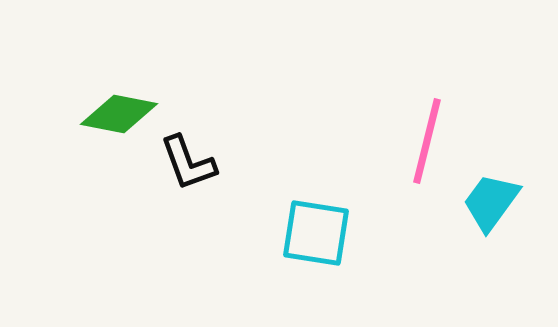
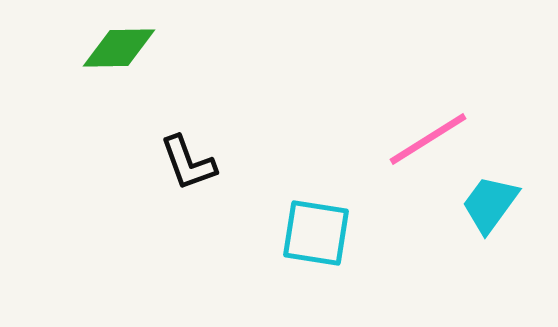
green diamond: moved 66 px up; rotated 12 degrees counterclockwise
pink line: moved 1 px right, 2 px up; rotated 44 degrees clockwise
cyan trapezoid: moved 1 px left, 2 px down
